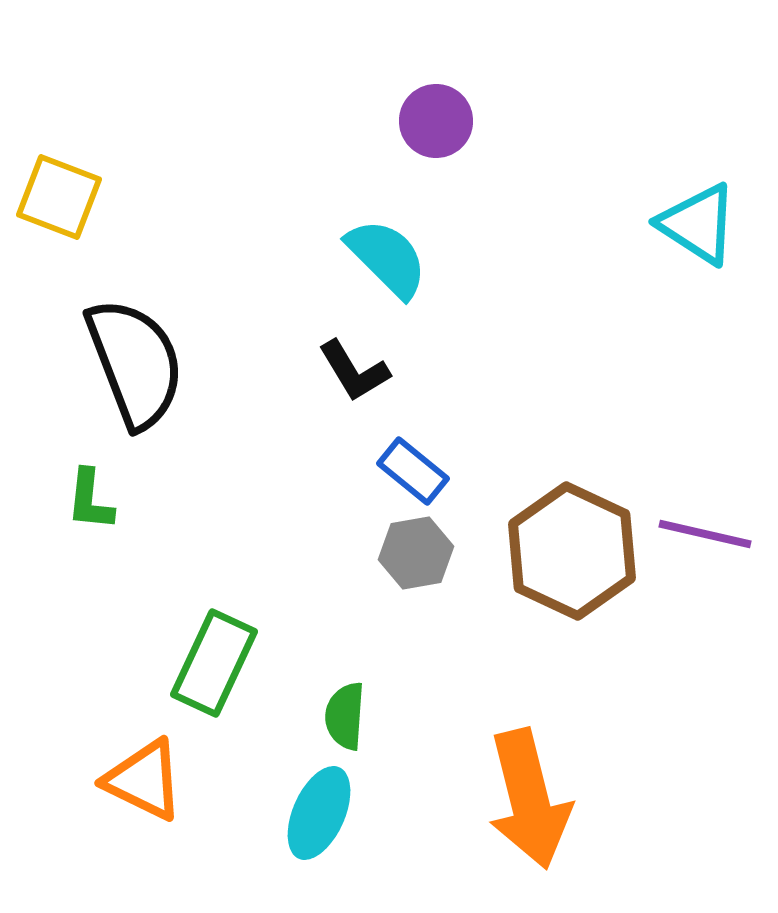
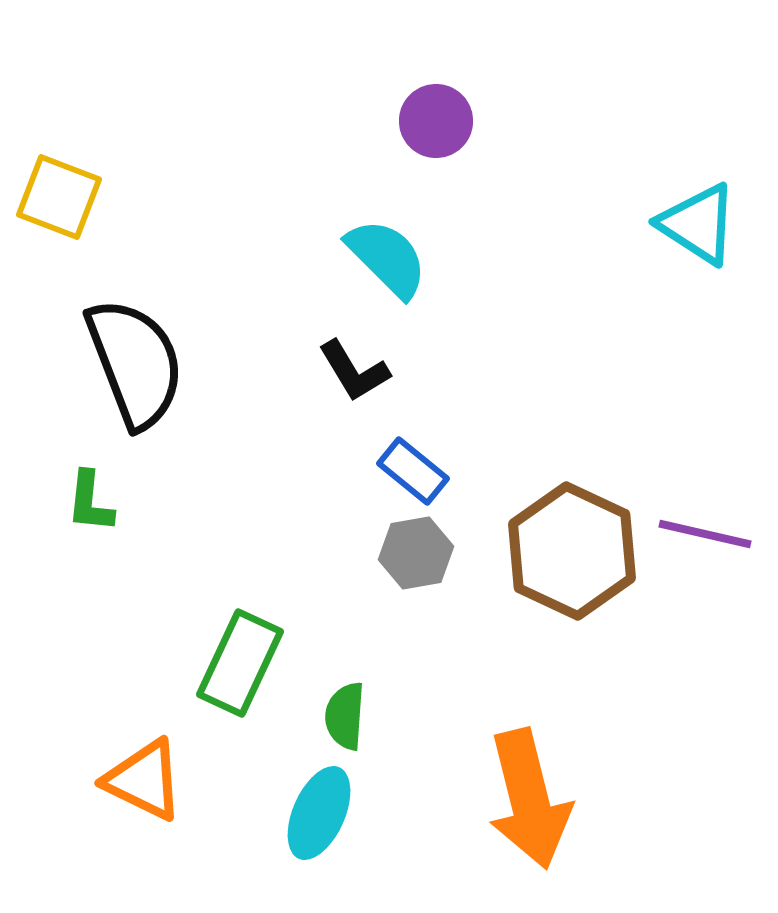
green L-shape: moved 2 px down
green rectangle: moved 26 px right
